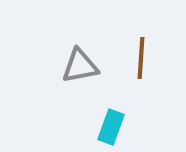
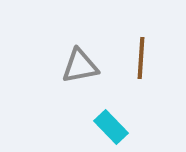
cyan rectangle: rotated 64 degrees counterclockwise
